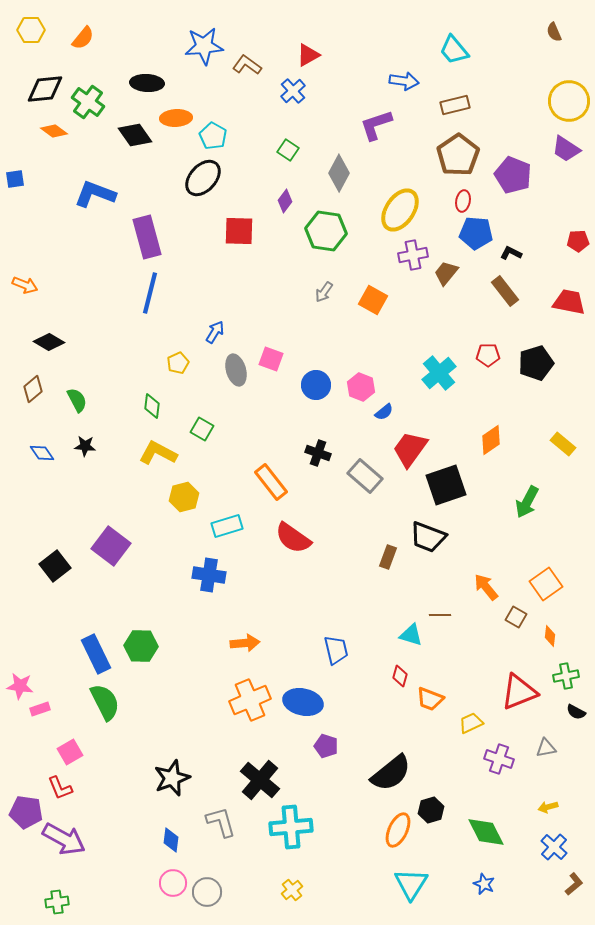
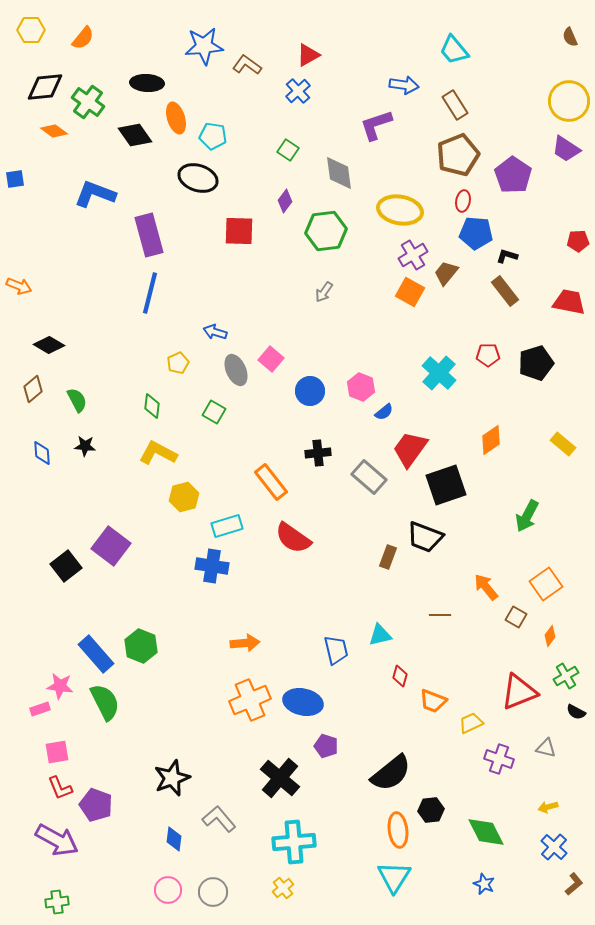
brown semicircle at (554, 32): moved 16 px right, 5 px down
blue arrow at (404, 81): moved 4 px down
black diamond at (45, 89): moved 2 px up
blue cross at (293, 91): moved 5 px right
brown rectangle at (455, 105): rotated 72 degrees clockwise
orange ellipse at (176, 118): rotated 76 degrees clockwise
cyan pentagon at (213, 136): rotated 20 degrees counterclockwise
brown pentagon at (458, 155): rotated 12 degrees clockwise
gray diamond at (339, 173): rotated 36 degrees counterclockwise
purple pentagon at (513, 175): rotated 12 degrees clockwise
black ellipse at (203, 178): moved 5 px left; rotated 66 degrees clockwise
yellow ellipse at (400, 210): rotated 66 degrees clockwise
green hexagon at (326, 231): rotated 15 degrees counterclockwise
purple rectangle at (147, 237): moved 2 px right, 2 px up
black L-shape at (511, 253): moved 4 px left, 3 px down; rotated 10 degrees counterclockwise
purple cross at (413, 255): rotated 20 degrees counterclockwise
orange arrow at (25, 285): moved 6 px left, 1 px down
orange square at (373, 300): moved 37 px right, 8 px up
blue arrow at (215, 332): rotated 105 degrees counterclockwise
black diamond at (49, 342): moved 3 px down
pink square at (271, 359): rotated 20 degrees clockwise
gray ellipse at (236, 370): rotated 8 degrees counterclockwise
cyan cross at (439, 373): rotated 8 degrees counterclockwise
blue circle at (316, 385): moved 6 px left, 6 px down
green square at (202, 429): moved 12 px right, 17 px up
blue diamond at (42, 453): rotated 30 degrees clockwise
black cross at (318, 453): rotated 25 degrees counterclockwise
gray rectangle at (365, 476): moved 4 px right, 1 px down
green arrow at (527, 502): moved 14 px down
black trapezoid at (428, 537): moved 3 px left
black square at (55, 566): moved 11 px right
blue cross at (209, 575): moved 3 px right, 9 px up
cyan triangle at (411, 635): moved 31 px left; rotated 30 degrees counterclockwise
orange diamond at (550, 636): rotated 30 degrees clockwise
green hexagon at (141, 646): rotated 20 degrees clockwise
blue rectangle at (96, 654): rotated 15 degrees counterclockwise
green cross at (566, 676): rotated 20 degrees counterclockwise
pink star at (20, 686): moved 40 px right
orange trapezoid at (430, 699): moved 3 px right, 2 px down
gray triangle at (546, 748): rotated 25 degrees clockwise
pink square at (70, 752): moved 13 px left; rotated 20 degrees clockwise
black cross at (260, 780): moved 20 px right, 2 px up
black hexagon at (431, 810): rotated 10 degrees clockwise
purple pentagon at (26, 812): moved 70 px right, 7 px up; rotated 12 degrees clockwise
gray L-shape at (221, 822): moved 2 px left, 3 px up; rotated 24 degrees counterclockwise
cyan cross at (291, 827): moved 3 px right, 15 px down
orange ellipse at (398, 830): rotated 32 degrees counterclockwise
purple arrow at (64, 839): moved 7 px left, 1 px down
blue diamond at (171, 840): moved 3 px right, 1 px up
pink circle at (173, 883): moved 5 px left, 7 px down
cyan triangle at (411, 884): moved 17 px left, 7 px up
yellow cross at (292, 890): moved 9 px left, 2 px up
gray circle at (207, 892): moved 6 px right
